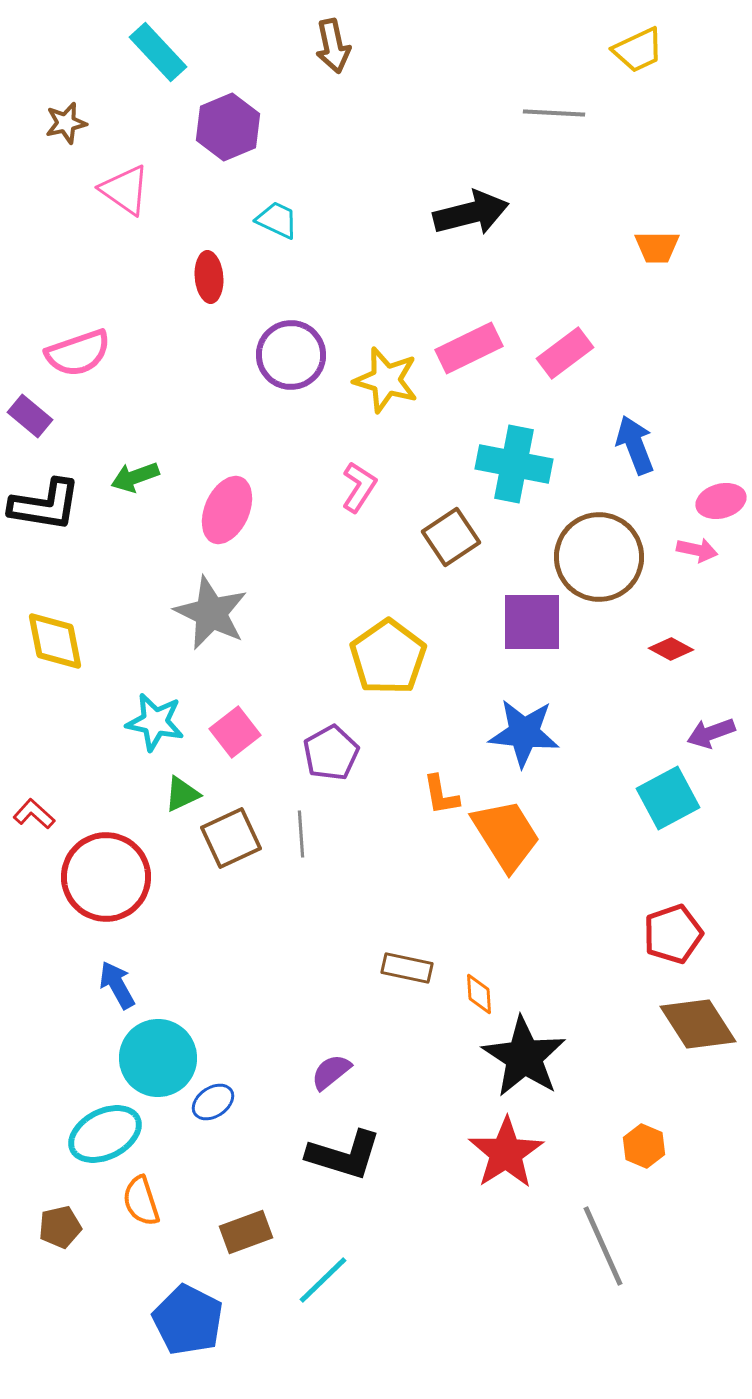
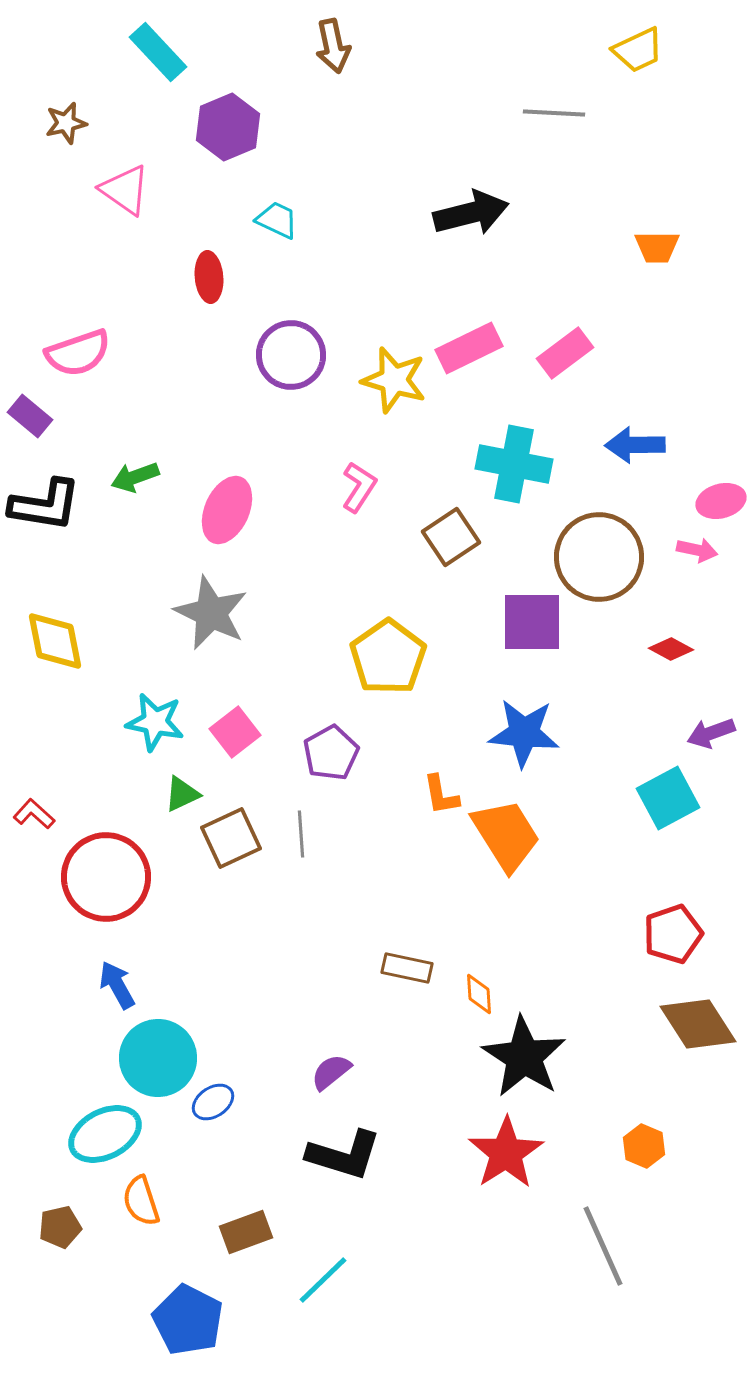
yellow star at (386, 380): moved 8 px right
blue arrow at (635, 445): rotated 70 degrees counterclockwise
